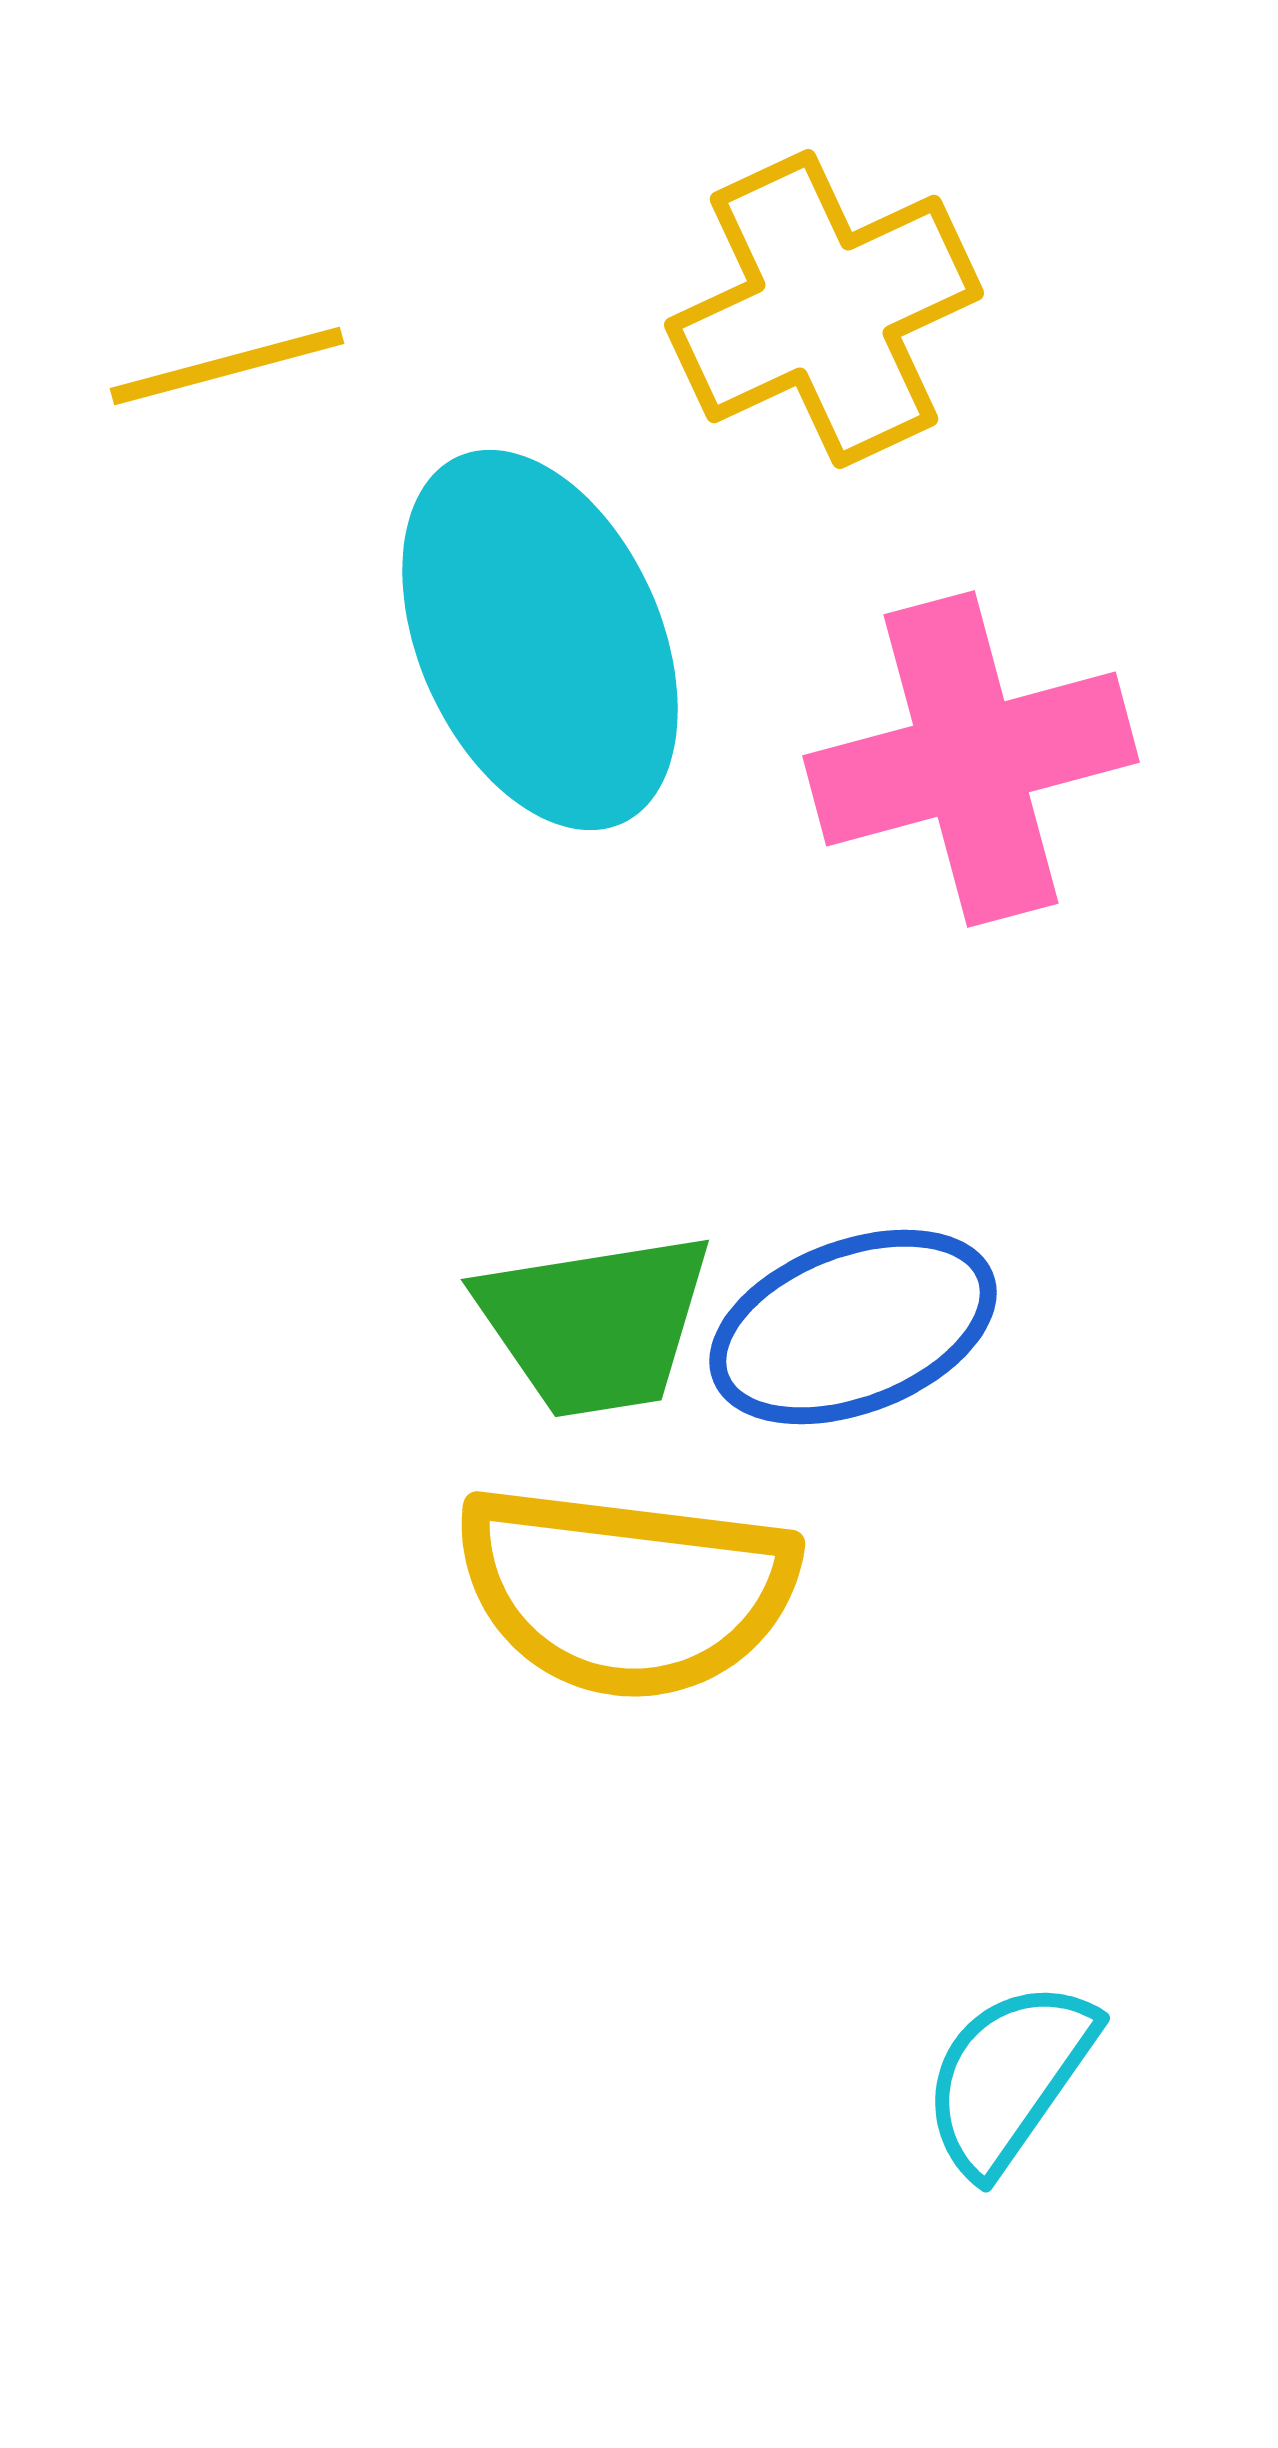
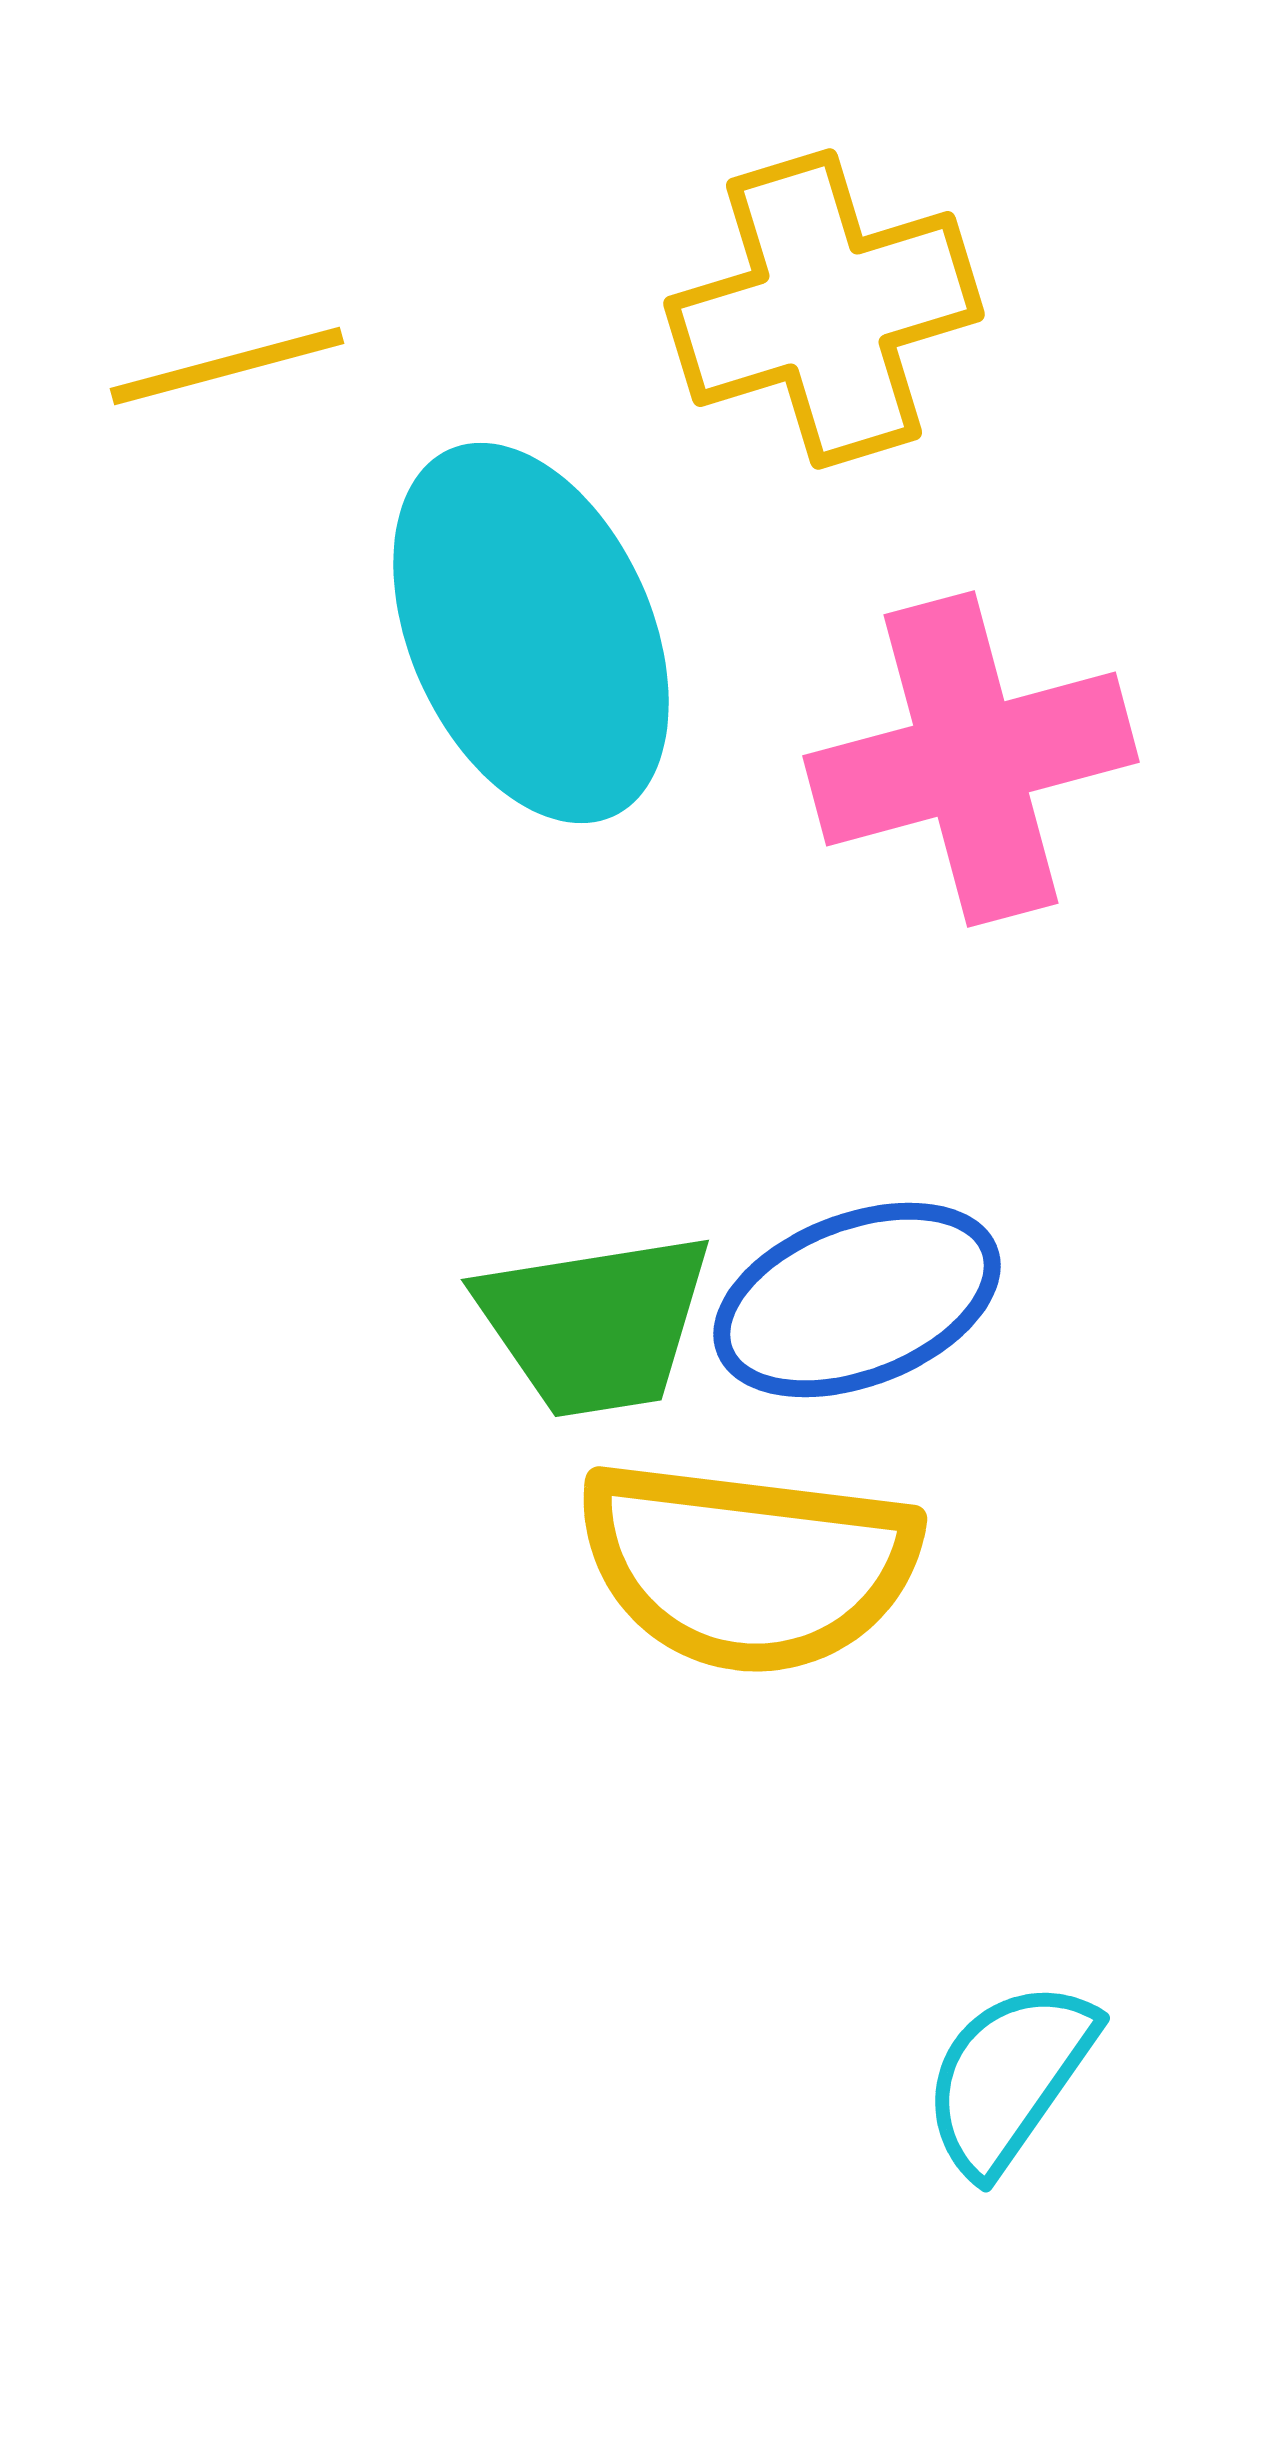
yellow cross: rotated 8 degrees clockwise
cyan ellipse: moved 9 px left, 7 px up
blue ellipse: moved 4 px right, 27 px up
yellow semicircle: moved 122 px right, 25 px up
